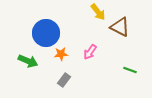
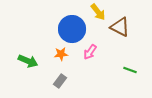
blue circle: moved 26 px right, 4 px up
gray rectangle: moved 4 px left, 1 px down
